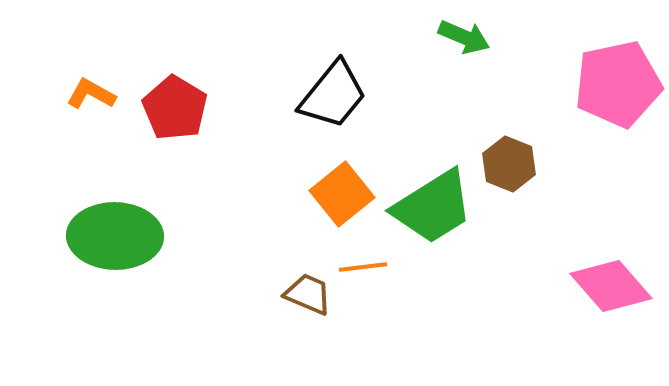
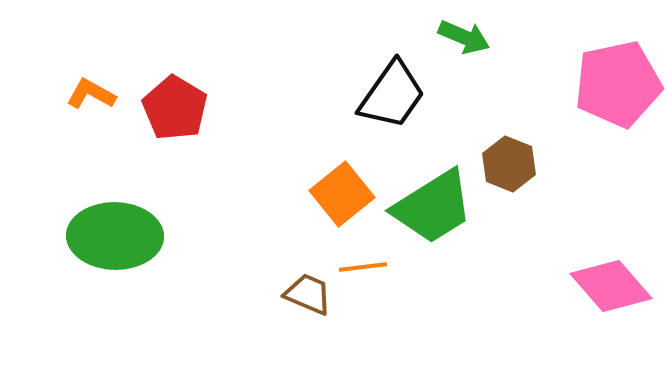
black trapezoid: moved 59 px right; rotated 4 degrees counterclockwise
